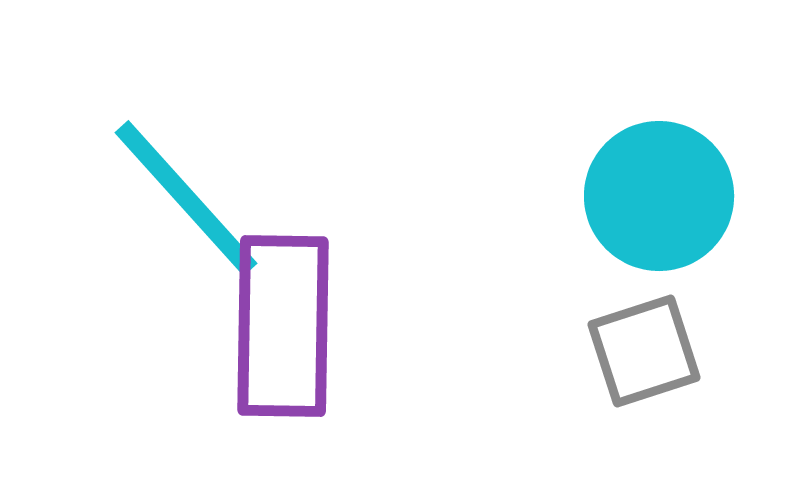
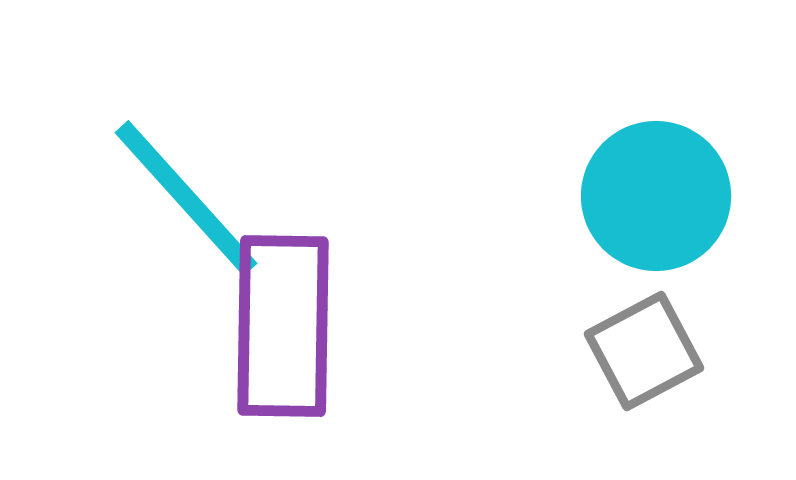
cyan circle: moved 3 px left
gray square: rotated 10 degrees counterclockwise
